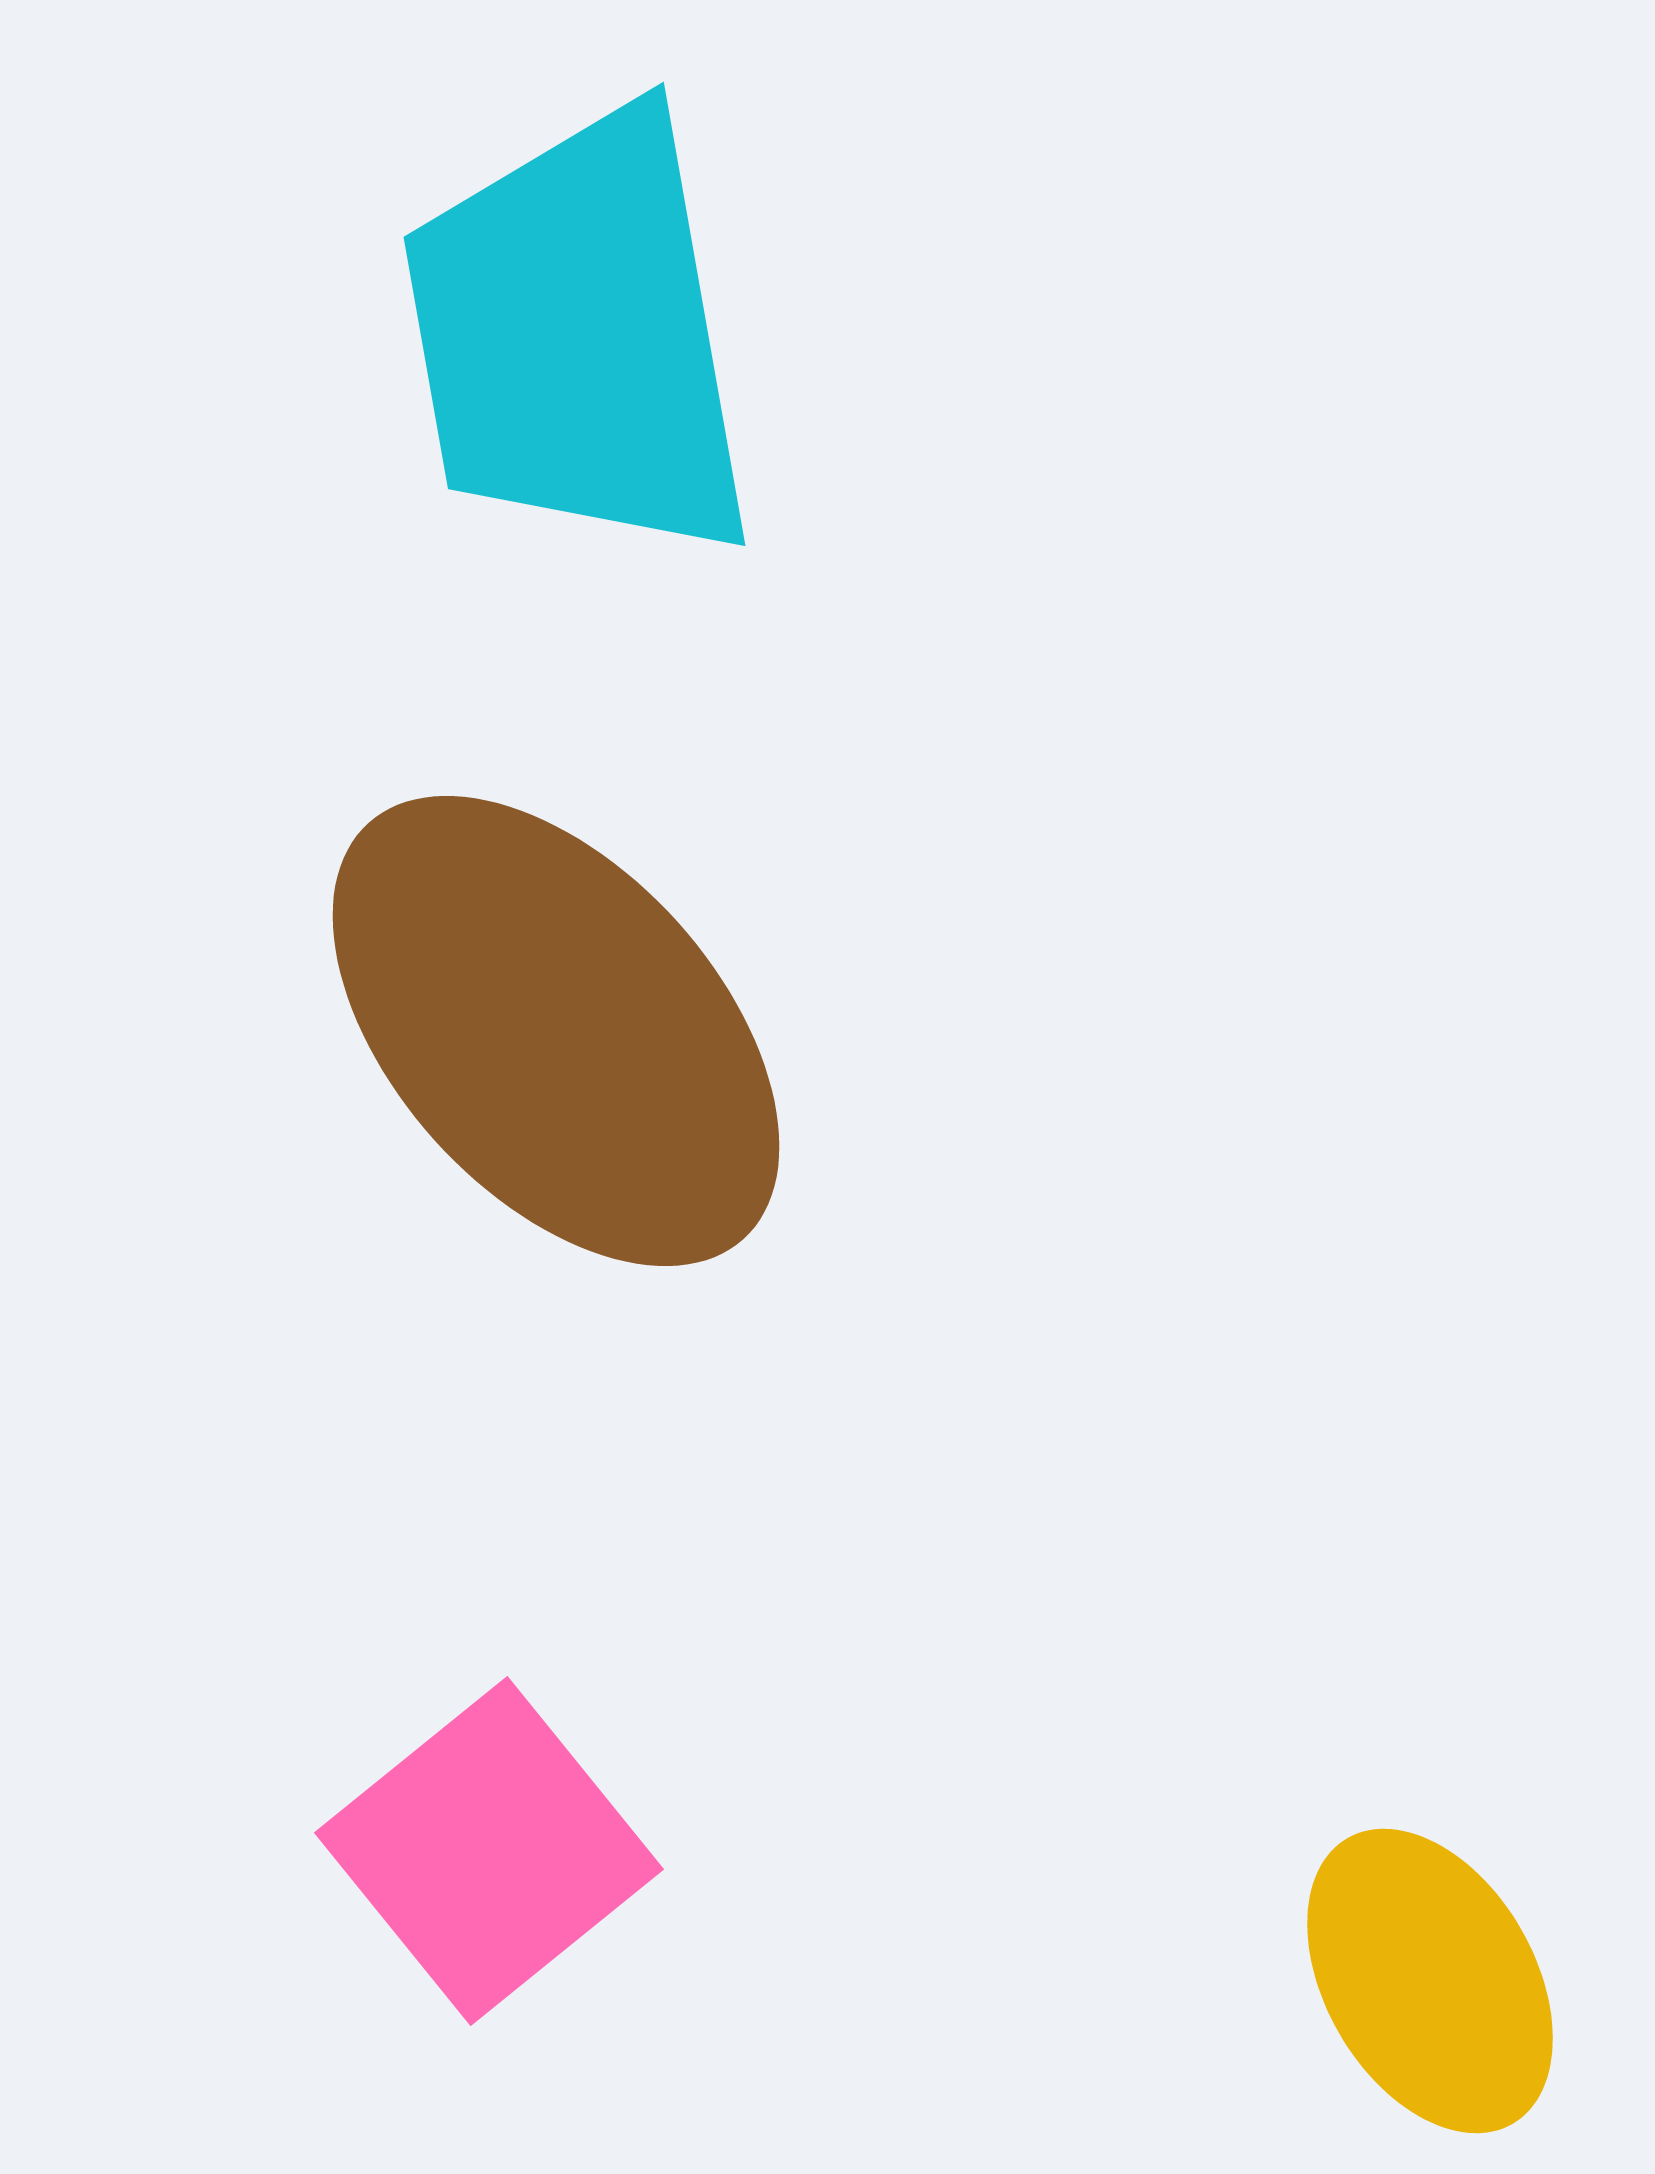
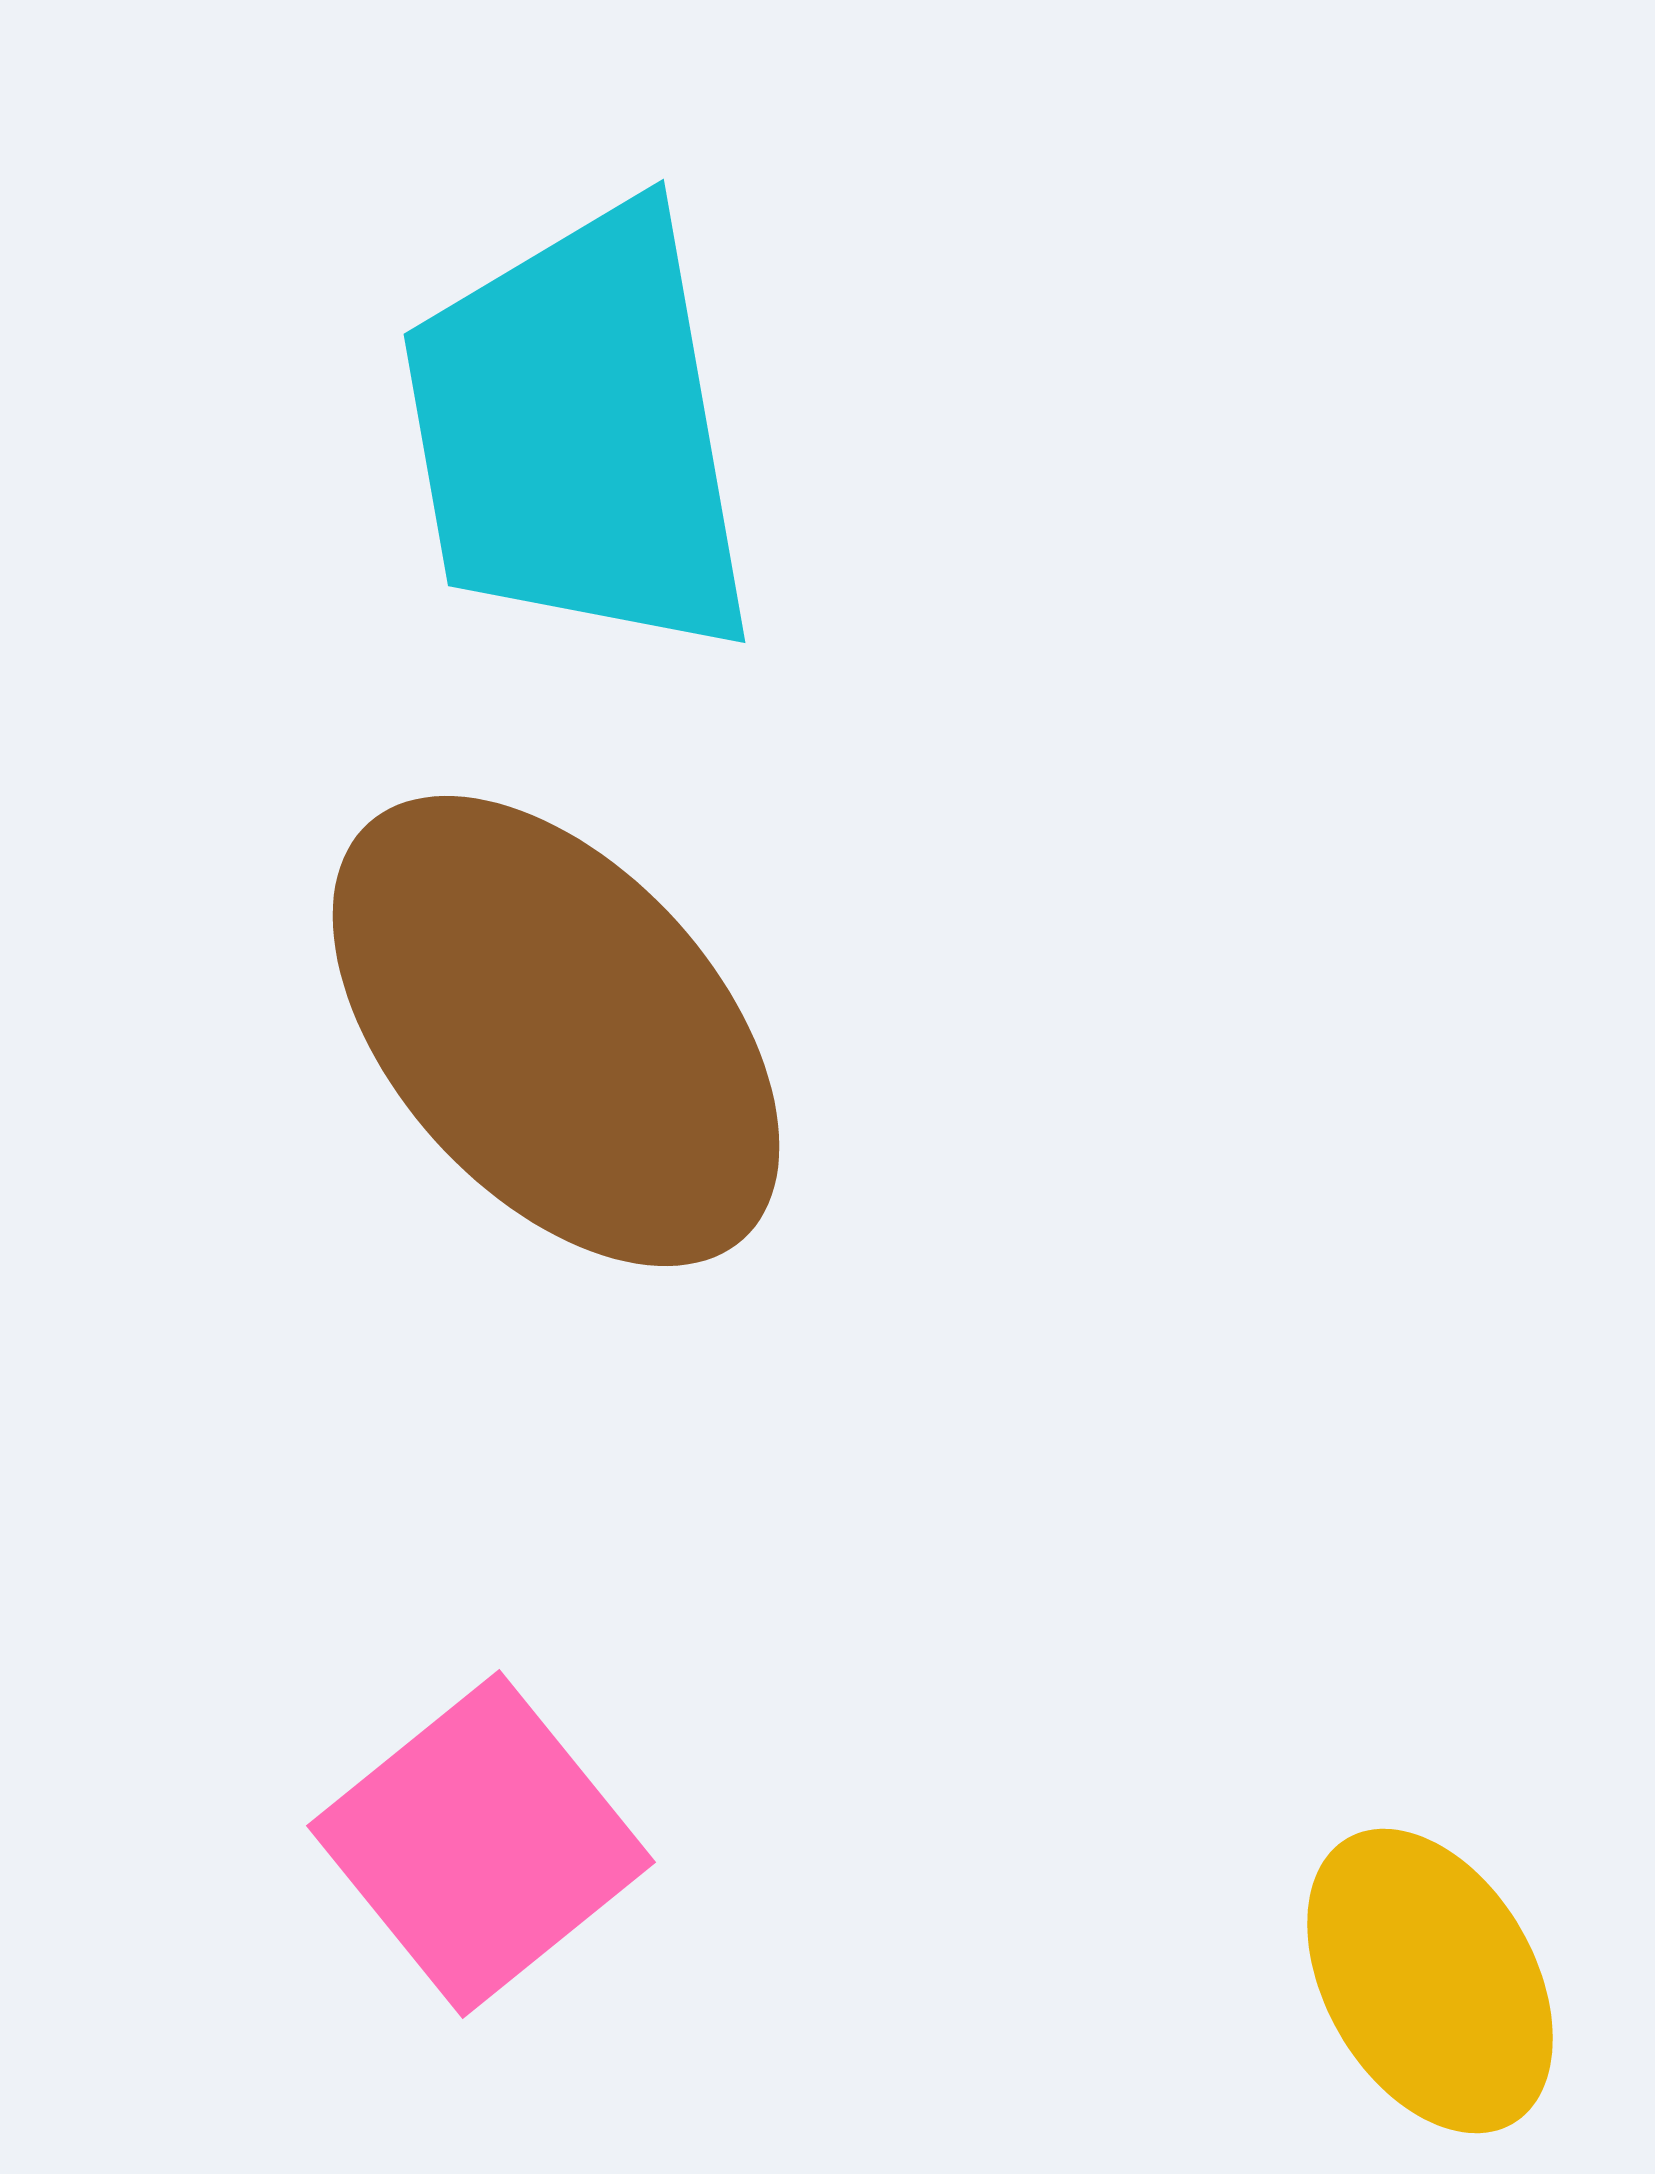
cyan trapezoid: moved 97 px down
pink square: moved 8 px left, 7 px up
